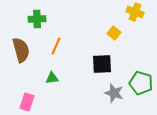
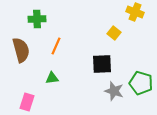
gray star: moved 2 px up
